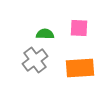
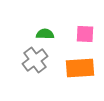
pink square: moved 6 px right, 6 px down
